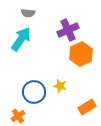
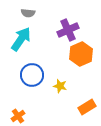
blue circle: moved 2 px left, 17 px up
